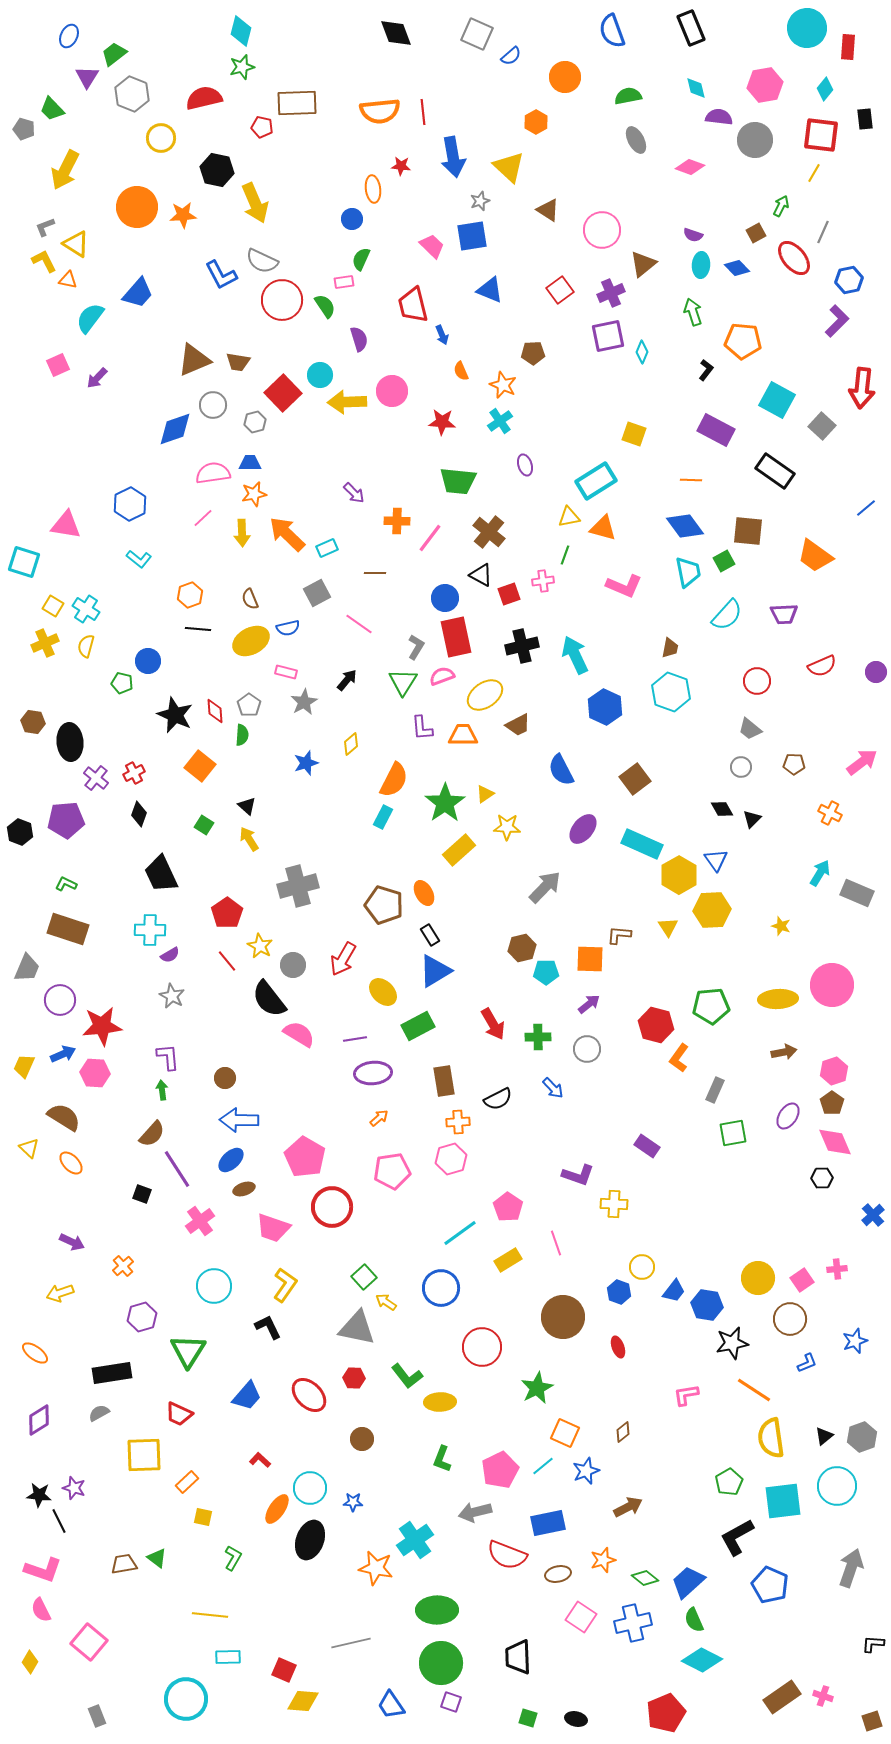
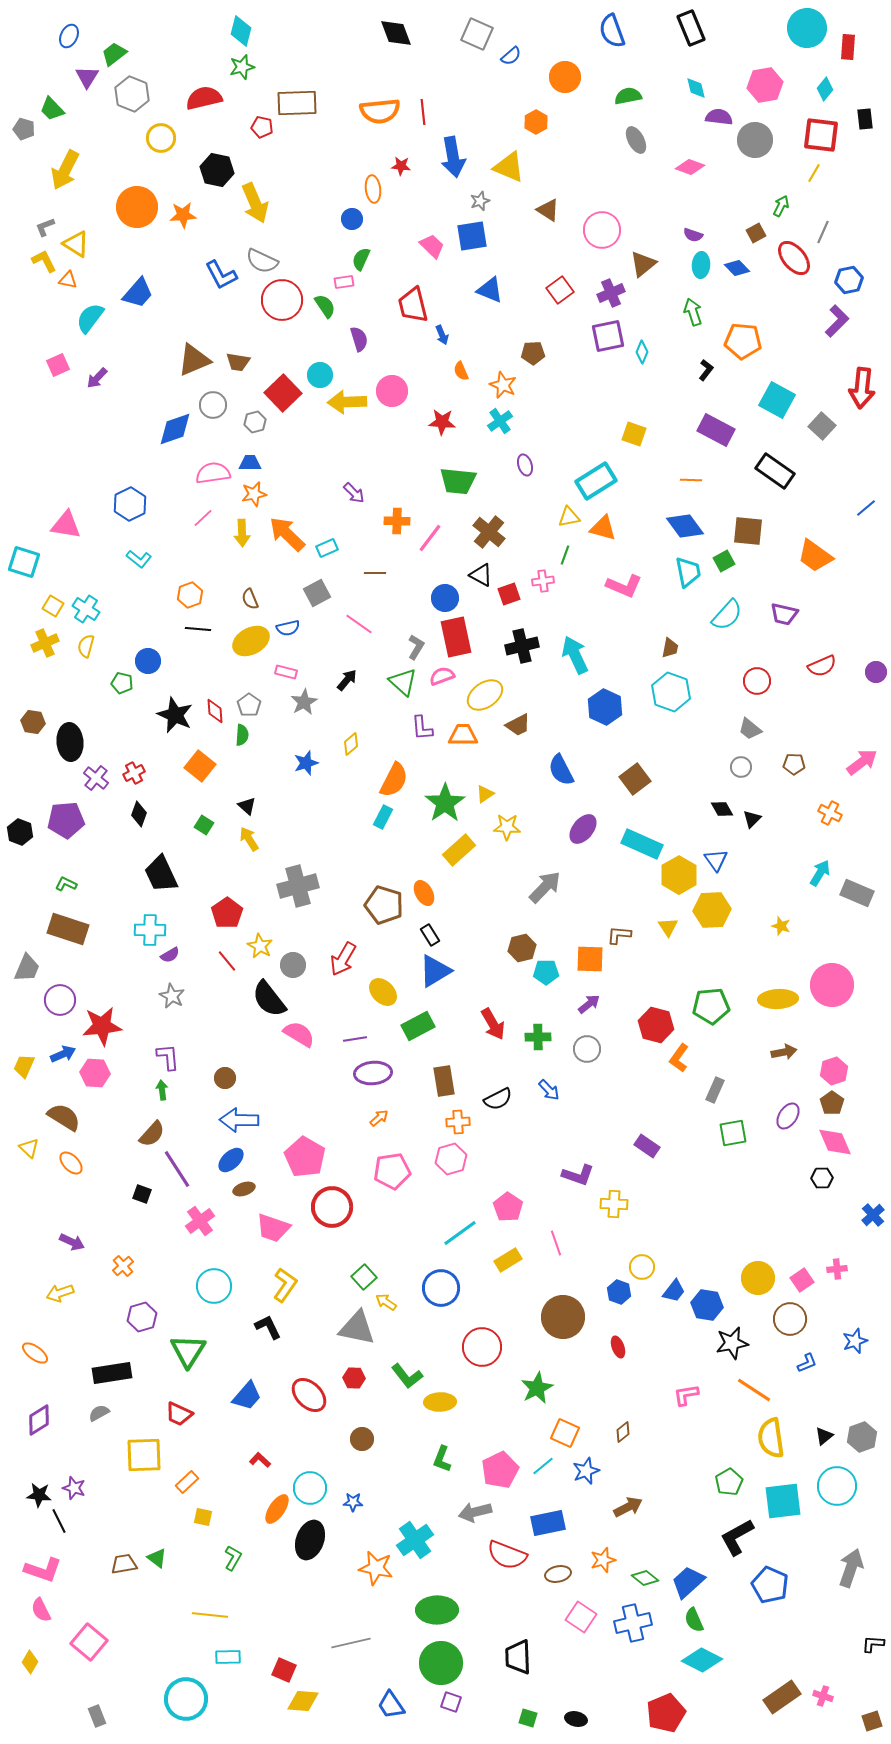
yellow triangle at (509, 167): rotated 20 degrees counterclockwise
purple trapezoid at (784, 614): rotated 16 degrees clockwise
green triangle at (403, 682): rotated 20 degrees counterclockwise
blue arrow at (553, 1088): moved 4 px left, 2 px down
